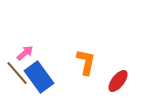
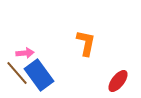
pink arrow: rotated 36 degrees clockwise
orange L-shape: moved 19 px up
blue rectangle: moved 2 px up
